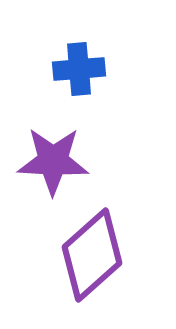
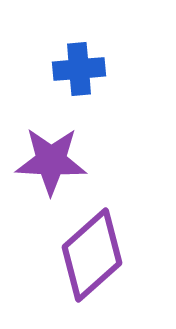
purple star: moved 2 px left
